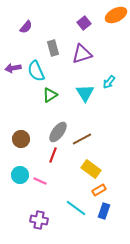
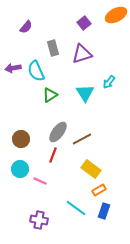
cyan circle: moved 6 px up
